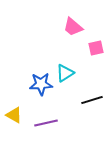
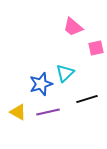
cyan triangle: rotated 12 degrees counterclockwise
blue star: rotated 15 degrees counterclockwise
black line: moved 5 px left, 1 px up
yellow triangle: moved 4 px right, 3 px up
purple line: moved 2 px right, 11 px up
